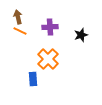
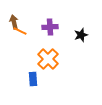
brown arrow: moved 4 px left, 5 px down
